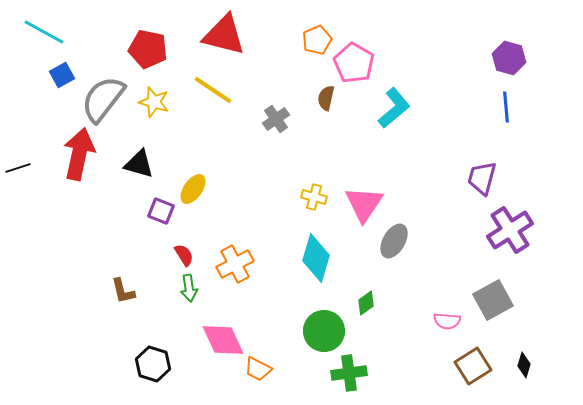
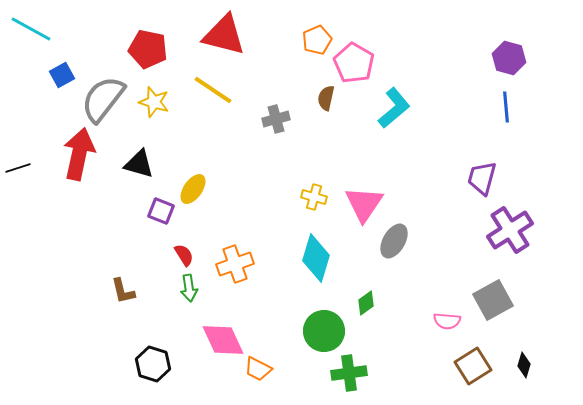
cyan line: moved 13 px left, 3 px up
gray cross: rotated 20 degrees clockwise
orange cross: rotated 9 degrees clockwise
